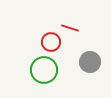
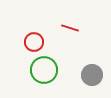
red circle: moved 17 px left
gray circle: moved 2 px right, 13 px down
